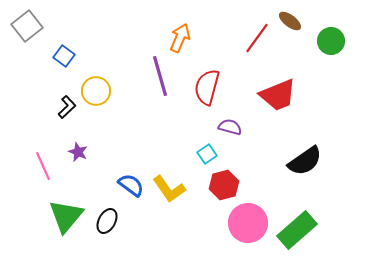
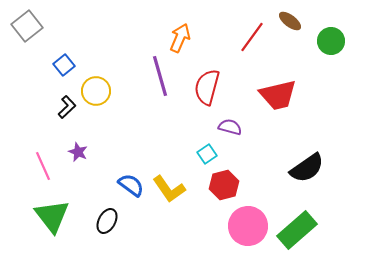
red line: moved 5 px left, 1 px up
blue square: moved 9 px down; rotated 15 degrees clockwise
red trapezoid: rotated 9 degrees clockwise
black semicircle: moved 2 px right, 7 px down
green triangle: moved 14 px left; rotated 18 degrees counterclockwise
pink circle: moved 3 px down
